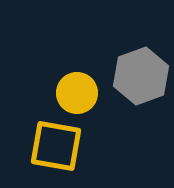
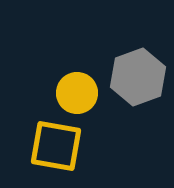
gray hexagon: moved 3 px left, 1 px down
